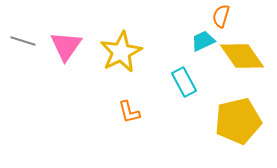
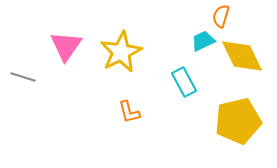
gray line: moved 36 px down
yellow diamond: rotated 9 degrees clockwise
